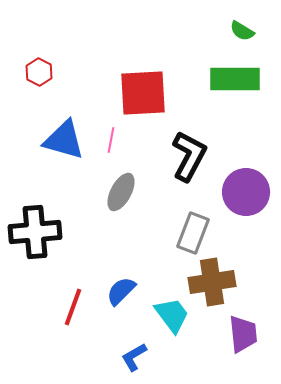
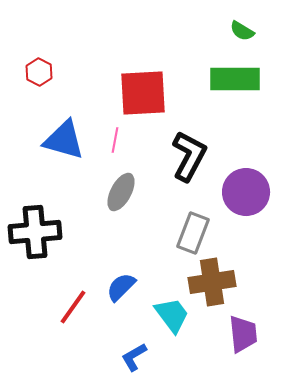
pink line: moved 4 px right
blue semicircle: moved 4 px up
red line: rotated 15 degrees clockwise
